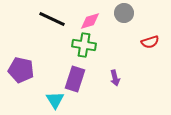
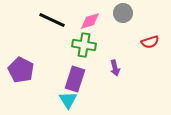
gray circle: moved 1 px left
black line: moved 1 px down
purple pentagon: rotated 15 degrees clockwise
purple arrow: moved 10 px up
cyan triangle: moved 13 px right
